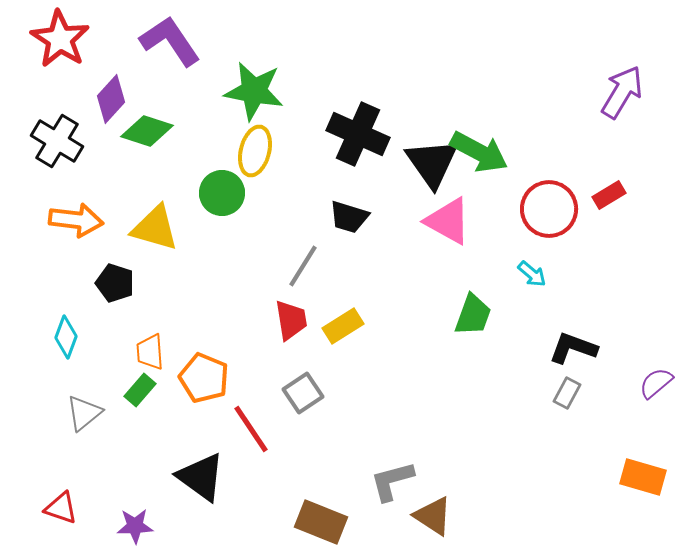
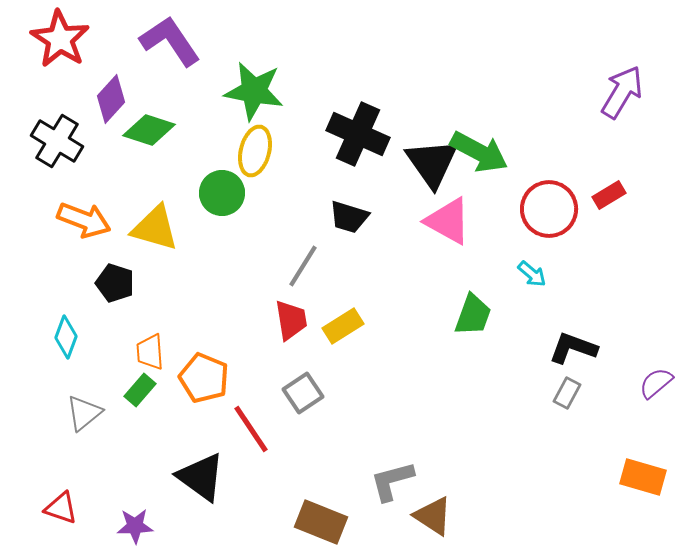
green diamond at (147, 131): moved 2 px right, 1 px up
orange arrow at (76, 220): moved 8 px right; rotated 14 degrees clockwise
